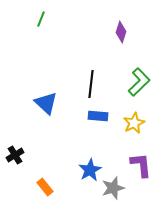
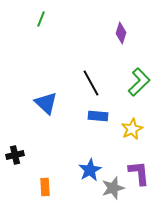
purple diamond: moved 1 px down
black line: moved 1 px up; rotated 36 degrees counterclockwise
yellow star: moved 2 px left, 6 px down
black cross: rotated 18 degrees clockwise
purple L-shape: moved 2 px left, 8 px down
orange rectangle: rotated 36 degrees clockwise
